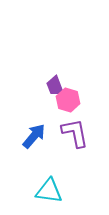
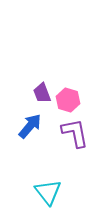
purple trapezoid: moved 13 px left, 7 px down
blue arrow: moved 4 px left, 10 px up
cyan triangle: moved 1 px left, 1 px down; rotated 44 degrees clockwise
